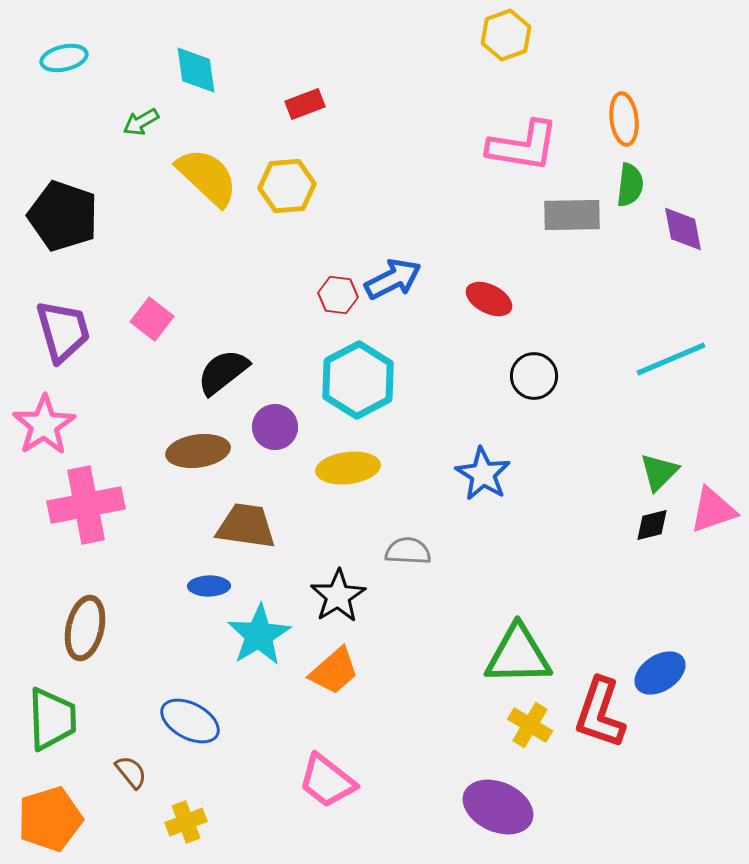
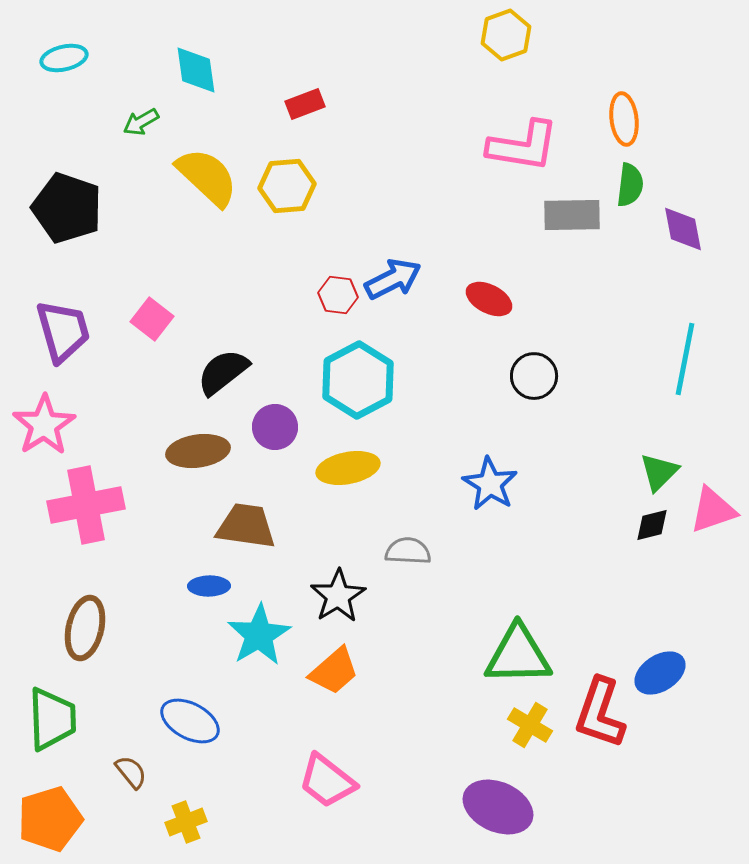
black pentagon at (63, 216): moved 4 px right, 8 px up
cyan line at (671, 359): moved 14 px right; rotated 56 degrees counterclockwise
yellow ellipse at (348, 468): rotated 4 degrees counterclockwise
blue star at (483, 474): moved 7 px right, 10 px down
